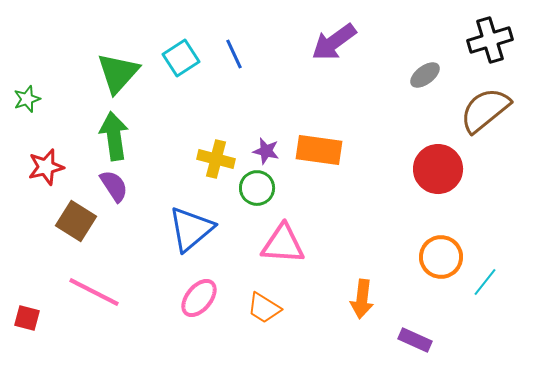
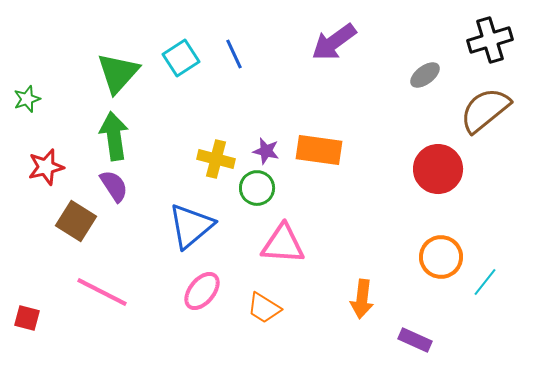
blue triangle: moved 3 px up
pink line: moved 8 px right
pink ellipse: moved 3 px right, 7 px up
